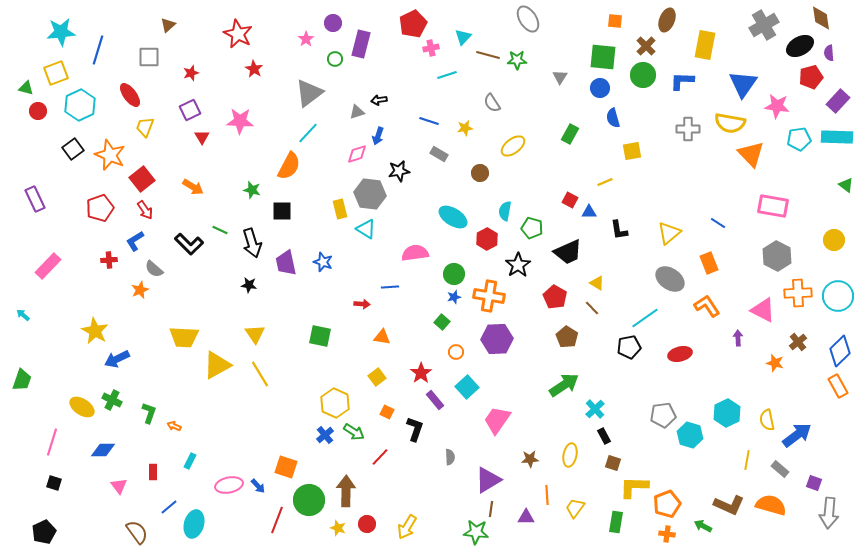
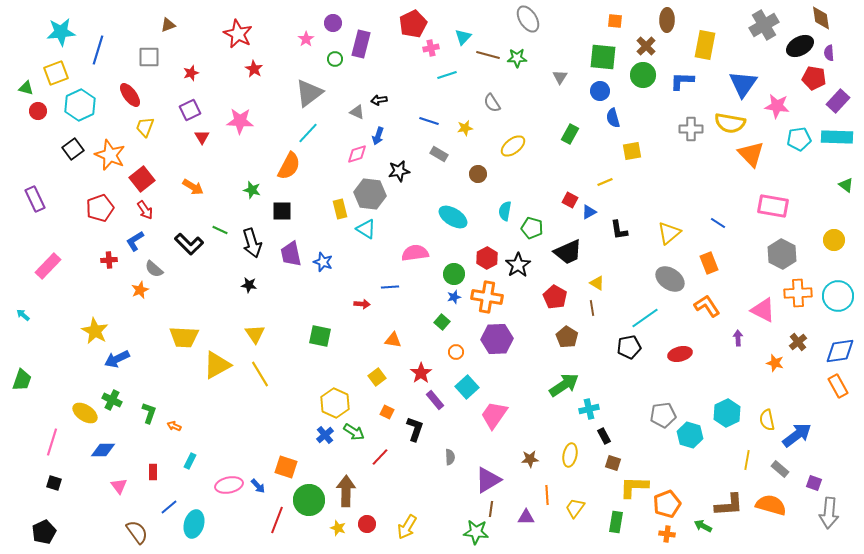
brown ellipse at (667, 20): rotated 20 degrees counterclockwise
brown triangle at (168, 25): rotated 21 degrees clockwise
green star at (517, 60): moved 2 px up
red pentagon at (811, 77): moved 3 px right, 1 px down; rotated 25 degrees clockwise
blue circle at (600, 88): moved 3 px down
gray triangle at (357, 112): rotated 42 degrees clockwise
gray cross at (688, 129): moved 3 px right
brown circle at (480, 173): moved 2 px left, 1 px down
blue triangle at (589, 212): rotated 28 degrees counterclockwise
red hexagon at (487, 239): moved 19 px down
gray hexagon at (777, 256): moved 5 px right, 2 px up
purple trapezoid at (286, 263): moved 5 px right, 9 px up
orange cross at (489, 296): moved 2 px left, 1 px down
brown line at (592, 308): rotated 35 degrees clockwise
orange triangle at (382, 337): moved 11 px right, 3 px down
blue diamond at (840, 351): rotated 36 degrees clockwise
yellow ellipse at (82, 407): moved 3 px right, 6 px down
cyan cross at (595, 409): moved 6 px left; rotated 30 degrees clockwise
pink trapezoid at (497, 420): moved 3 px left, 5 px up
brown L-shape at (729, 505): rotated 28 degrees counterclockwise
